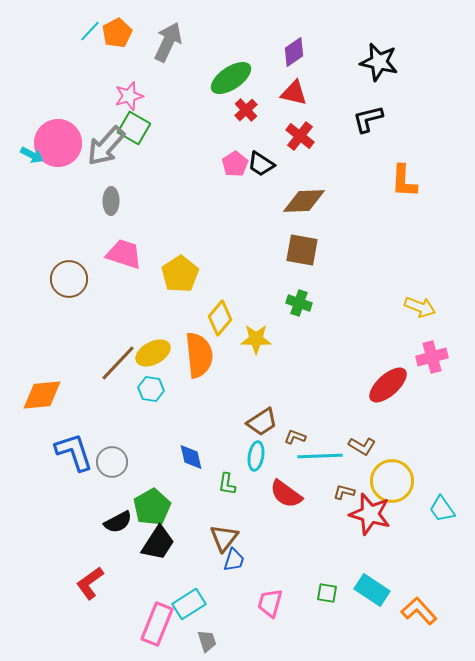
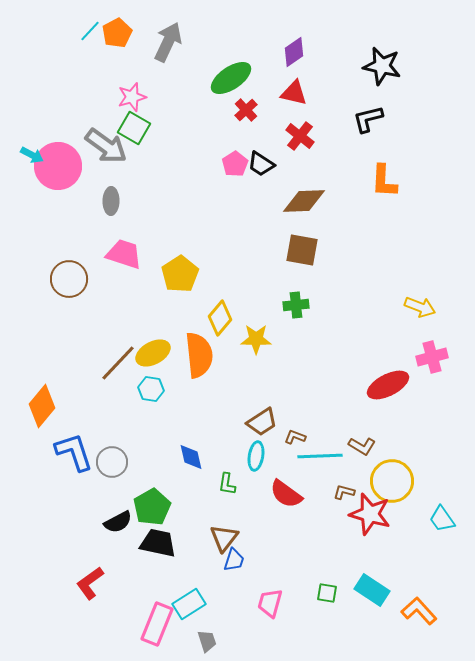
black star at (379, 62): moved 3 px right, 4 px down
pink star at (129, 96): moved 3 px right, 1 px down
pink circle at (58, 143): moved 23 px down
gray arrow at (106, 146): rotated 96 degrees counterclockwise
orange L-shape at (404, 181): moved 20 px left
green cross at (299, 303): moved 3 px left, 2 px down; rotated 25 degrees counterclockwise
red ellipse at (388, 385): rotated 15 degrees clockwise
orange diamond at (42, 395): moved 11 px down; rotated 45 degrees counterclockwise
cyan trapezoid at (442, 509): moved 10 px down
black trapezoid at (158, 543): rotated 111 degrees counterclockwise
